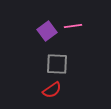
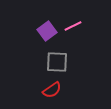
pink line: rotated 18 degrees counterclockwise
gray square: moved 2 px up
